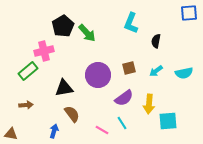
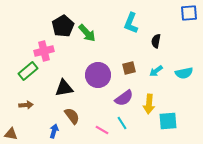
brown semicircle: moved 2 px down
